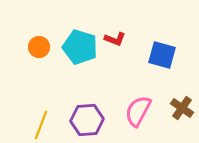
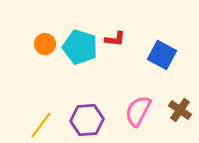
red L-shape: rotated 15 degrees counterclockwise
orange circle: moved 6 px right, 3 px up
blue square: rotated 12 degrees clockwise
brown cross: moved 2 px left, 2 px down
yellow line: rotated 16 degrees clockwise
